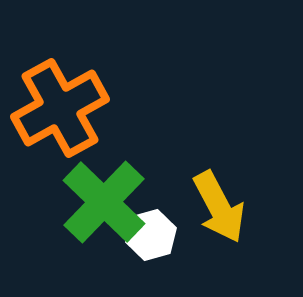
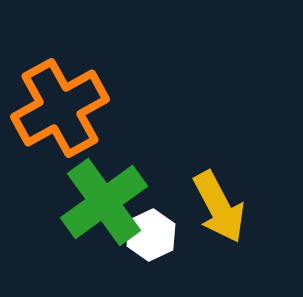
green cross: rotated 10 degrees clockwise
white hexagon: rotated 9 degrees counterclockwise
